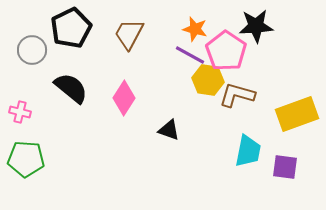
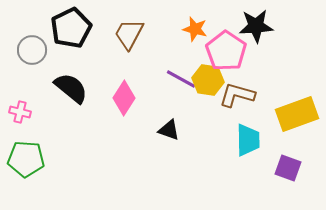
purple line: moved 9 px left, 24 px down
cyan trapezoid: moved 11 px up; rotated 12 degrees counterclockwise
purple square: moved 3 px right, 1 px down; rotated 12 degrees clockwise
